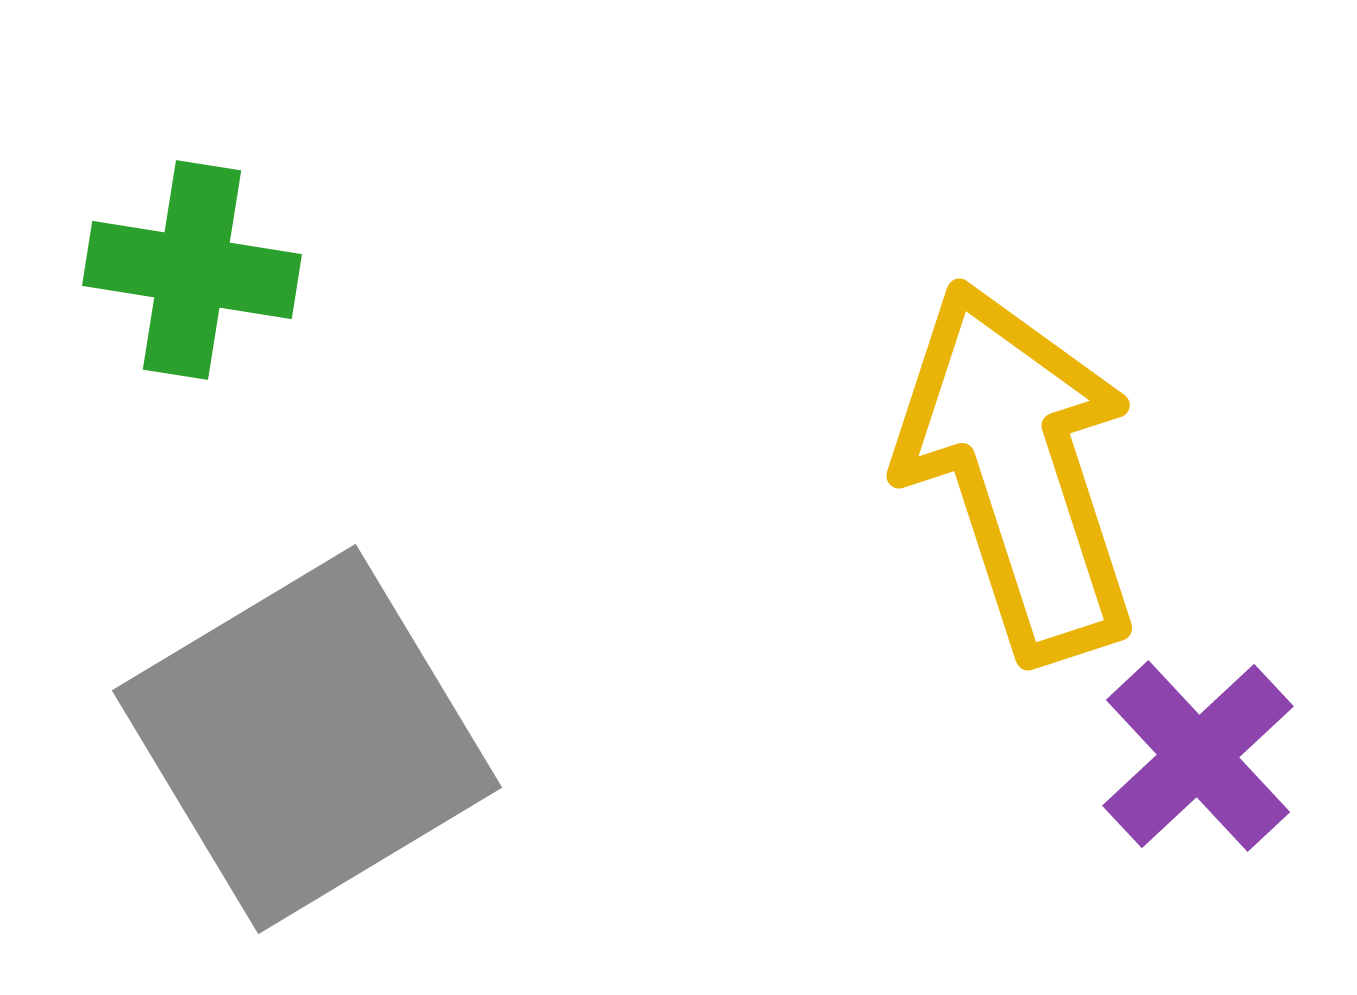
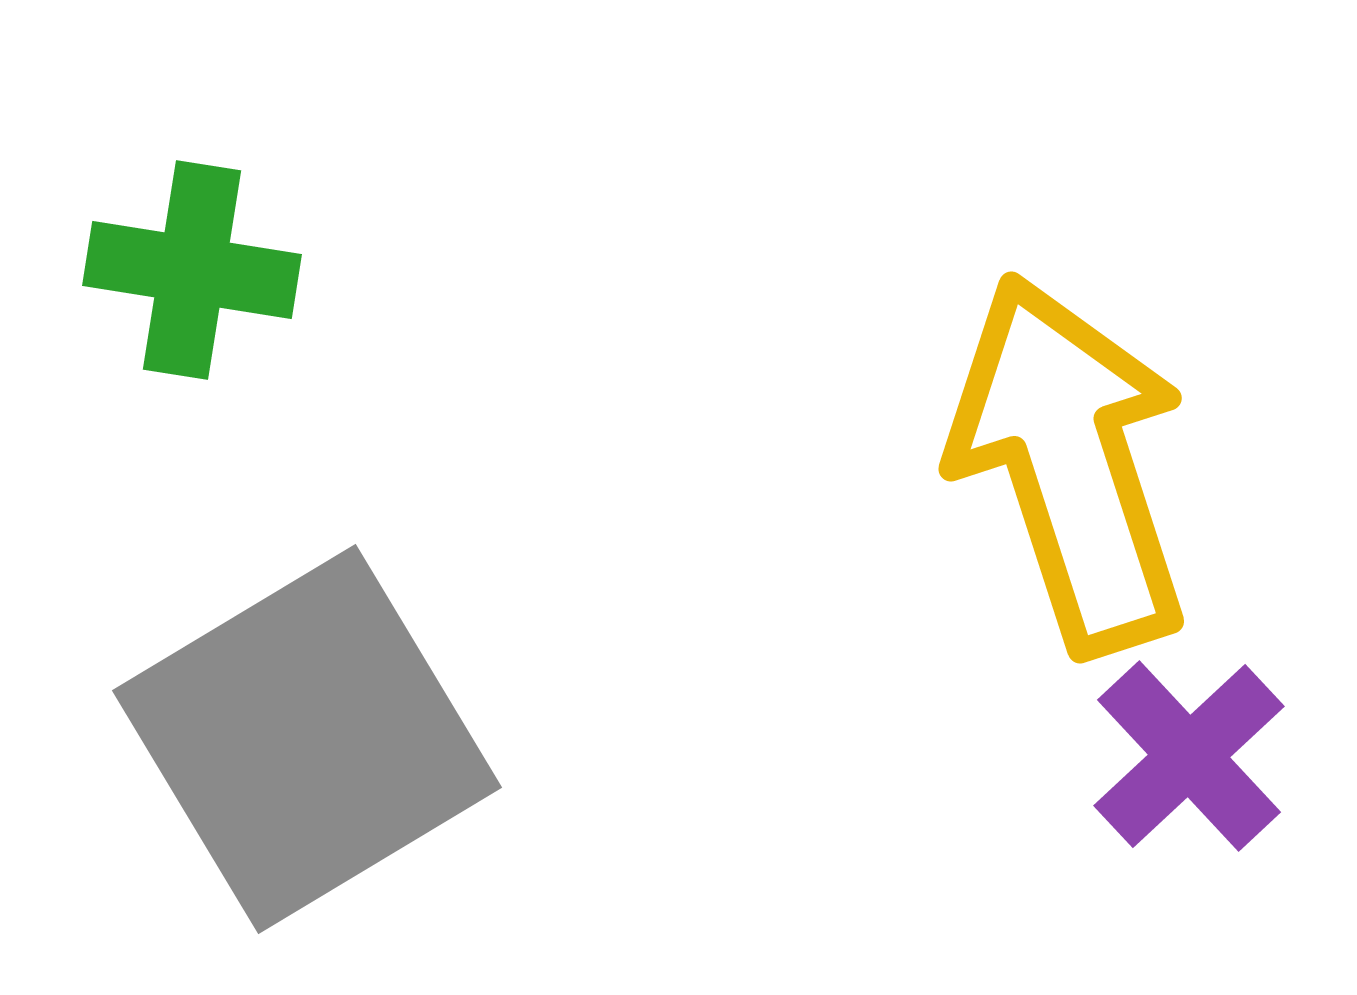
yellow arrow: moved 52 px right, 7 px up
purple cross: moved 9 px left
